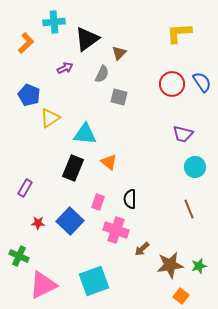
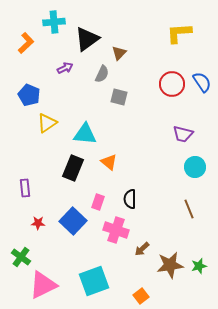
yellow triangle: moved 3 px left, 5 px down
purple rectangle: rotated 36 degrees counterclockwise
blue square: moved 3 px right
green cross: moved 2 px right, 1 px down; rotated 12 degrees clockwise
orange square: moved 40 px left; rotated 14 degrees clockwise
